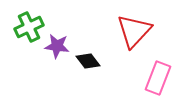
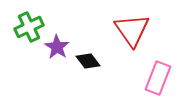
red triangle: moved 2 px left, 1 px up; rotated 18 degrees counterclockwise
purple star: moved 1 px down; rotated 25 degrees clockwise
